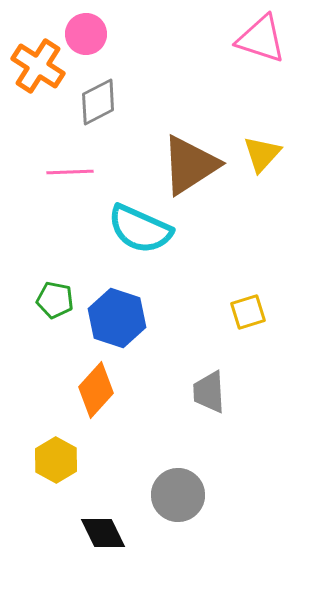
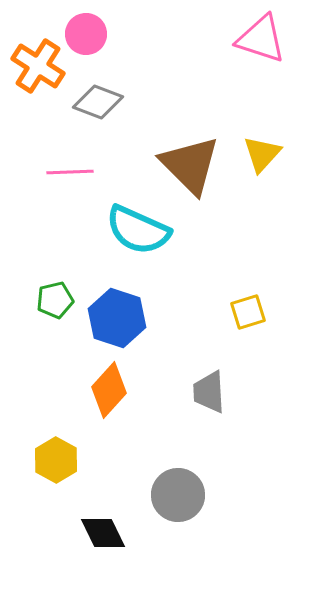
gray diamond: rotated 48 degrees clockwise
brown triangle: rotated 42 degrees counterclockwise
cyan semicircle: moved 2 px left, 1 px down
green pentagon: rotated 24 degrees counterclockwise
orange diamond: moved 13 px right
